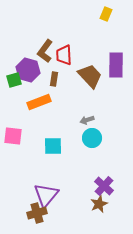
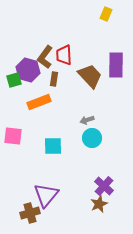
brown L-shape: moved 6 px down
brown cross: moved 7 px left
